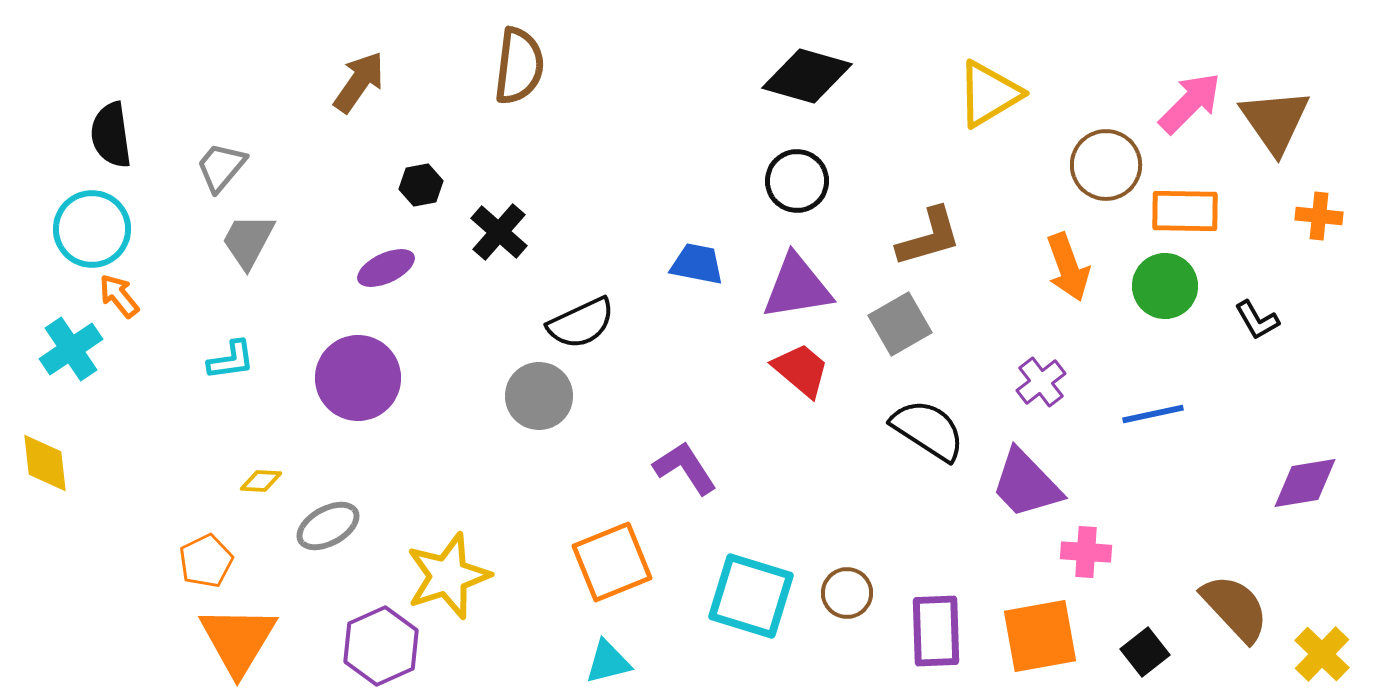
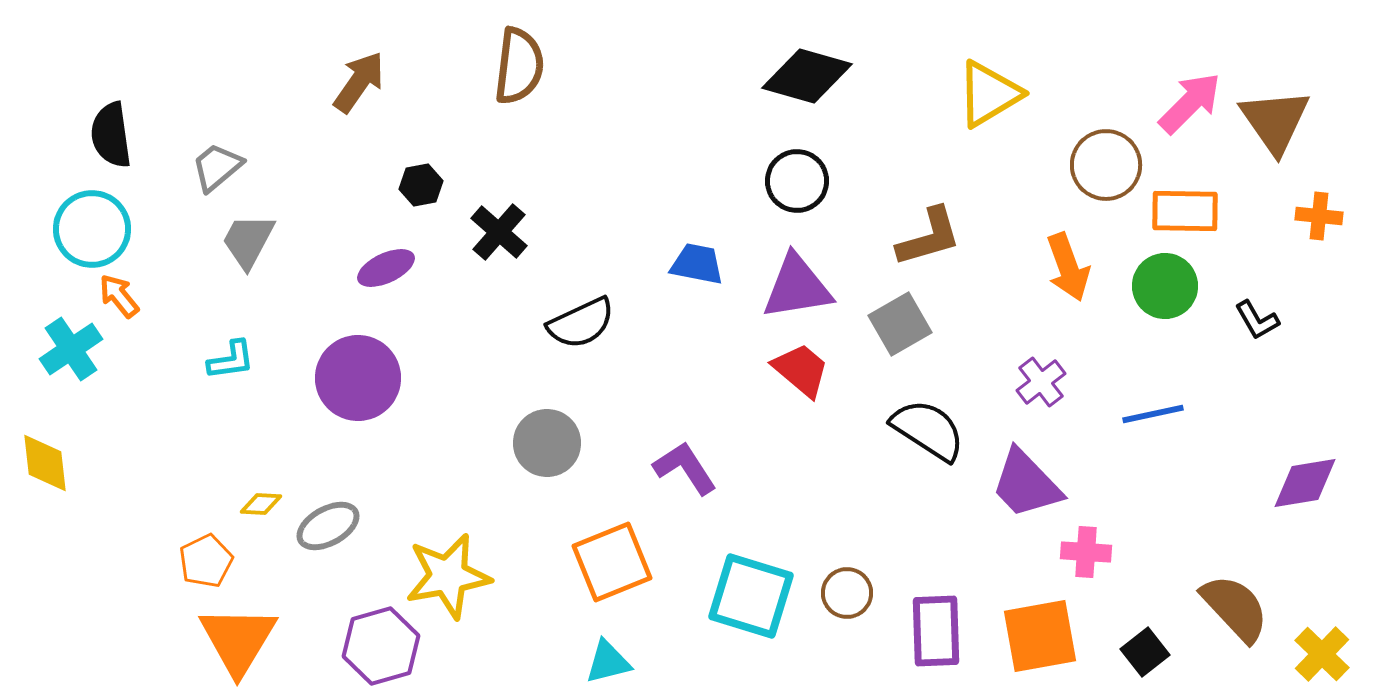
gray trapezoid at (221, 167): moved 4 px left; rotated 10 degrees clockwise
gray circle at (539, 396): moved 8 px right, 47 px down
yellow diamond at (261, 481): moved 23 px down
yellow star at (448, 576): rotated 8 degrees clockwise
purple hexagon at (381, 646): rotated 8 degrees clockwise
